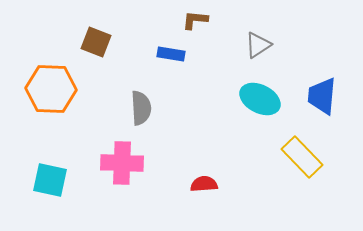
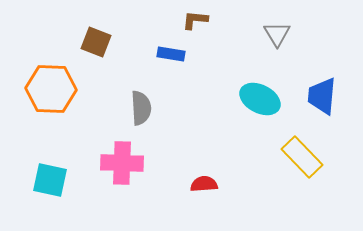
gray triangle: moved 19 px right, 11 px up; rotated 28 degrees counterclockwise
